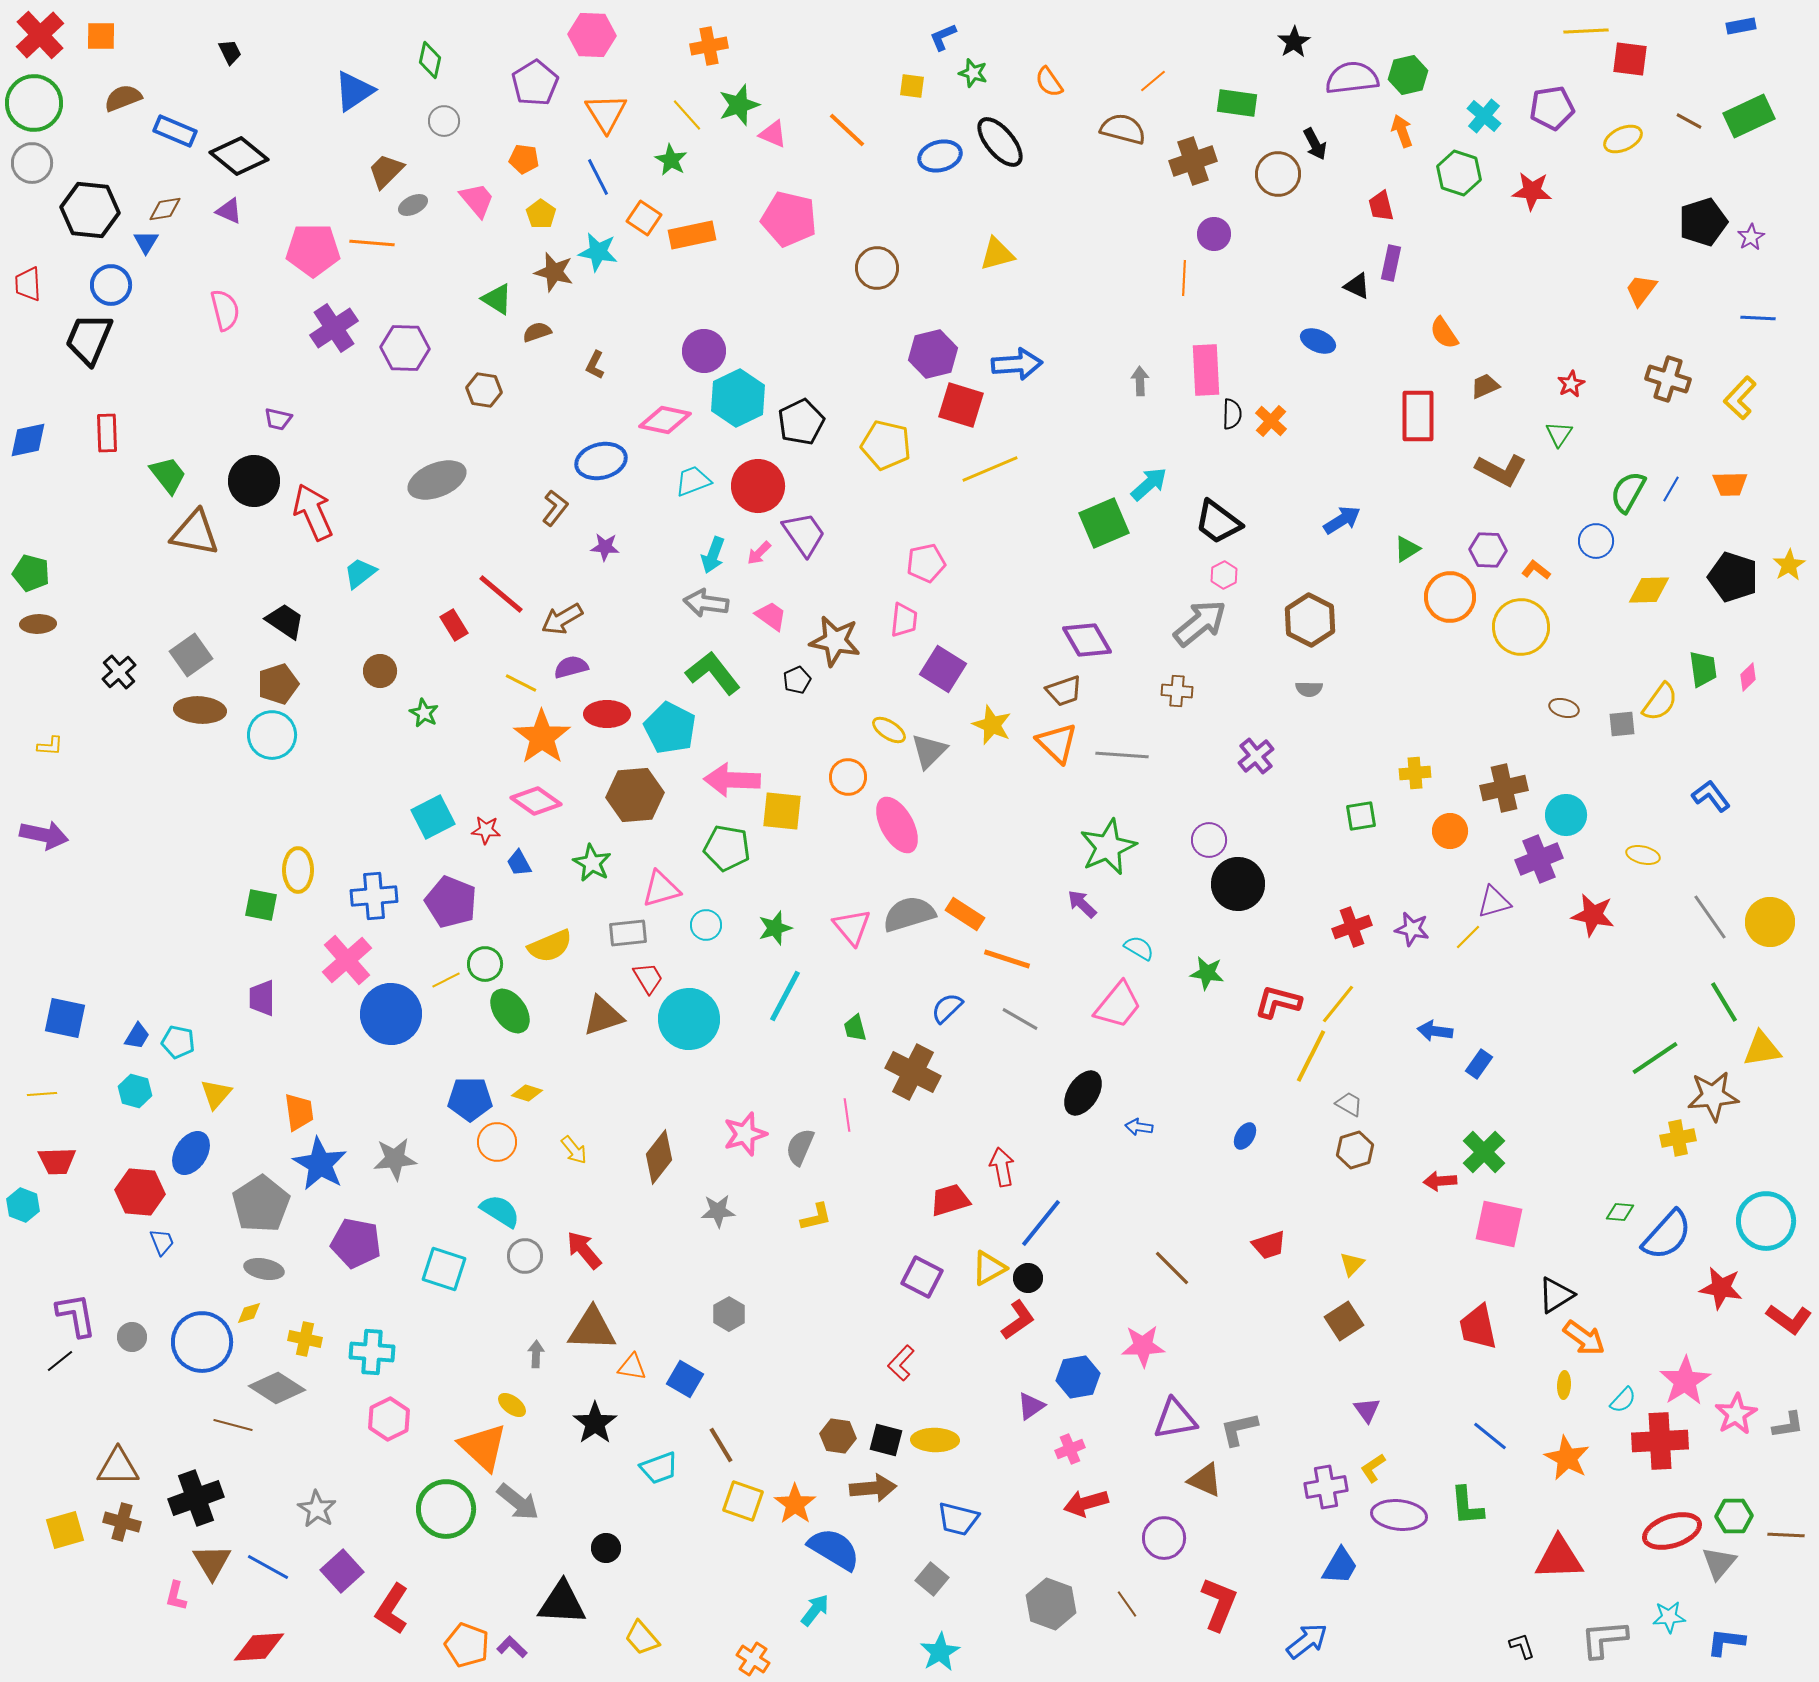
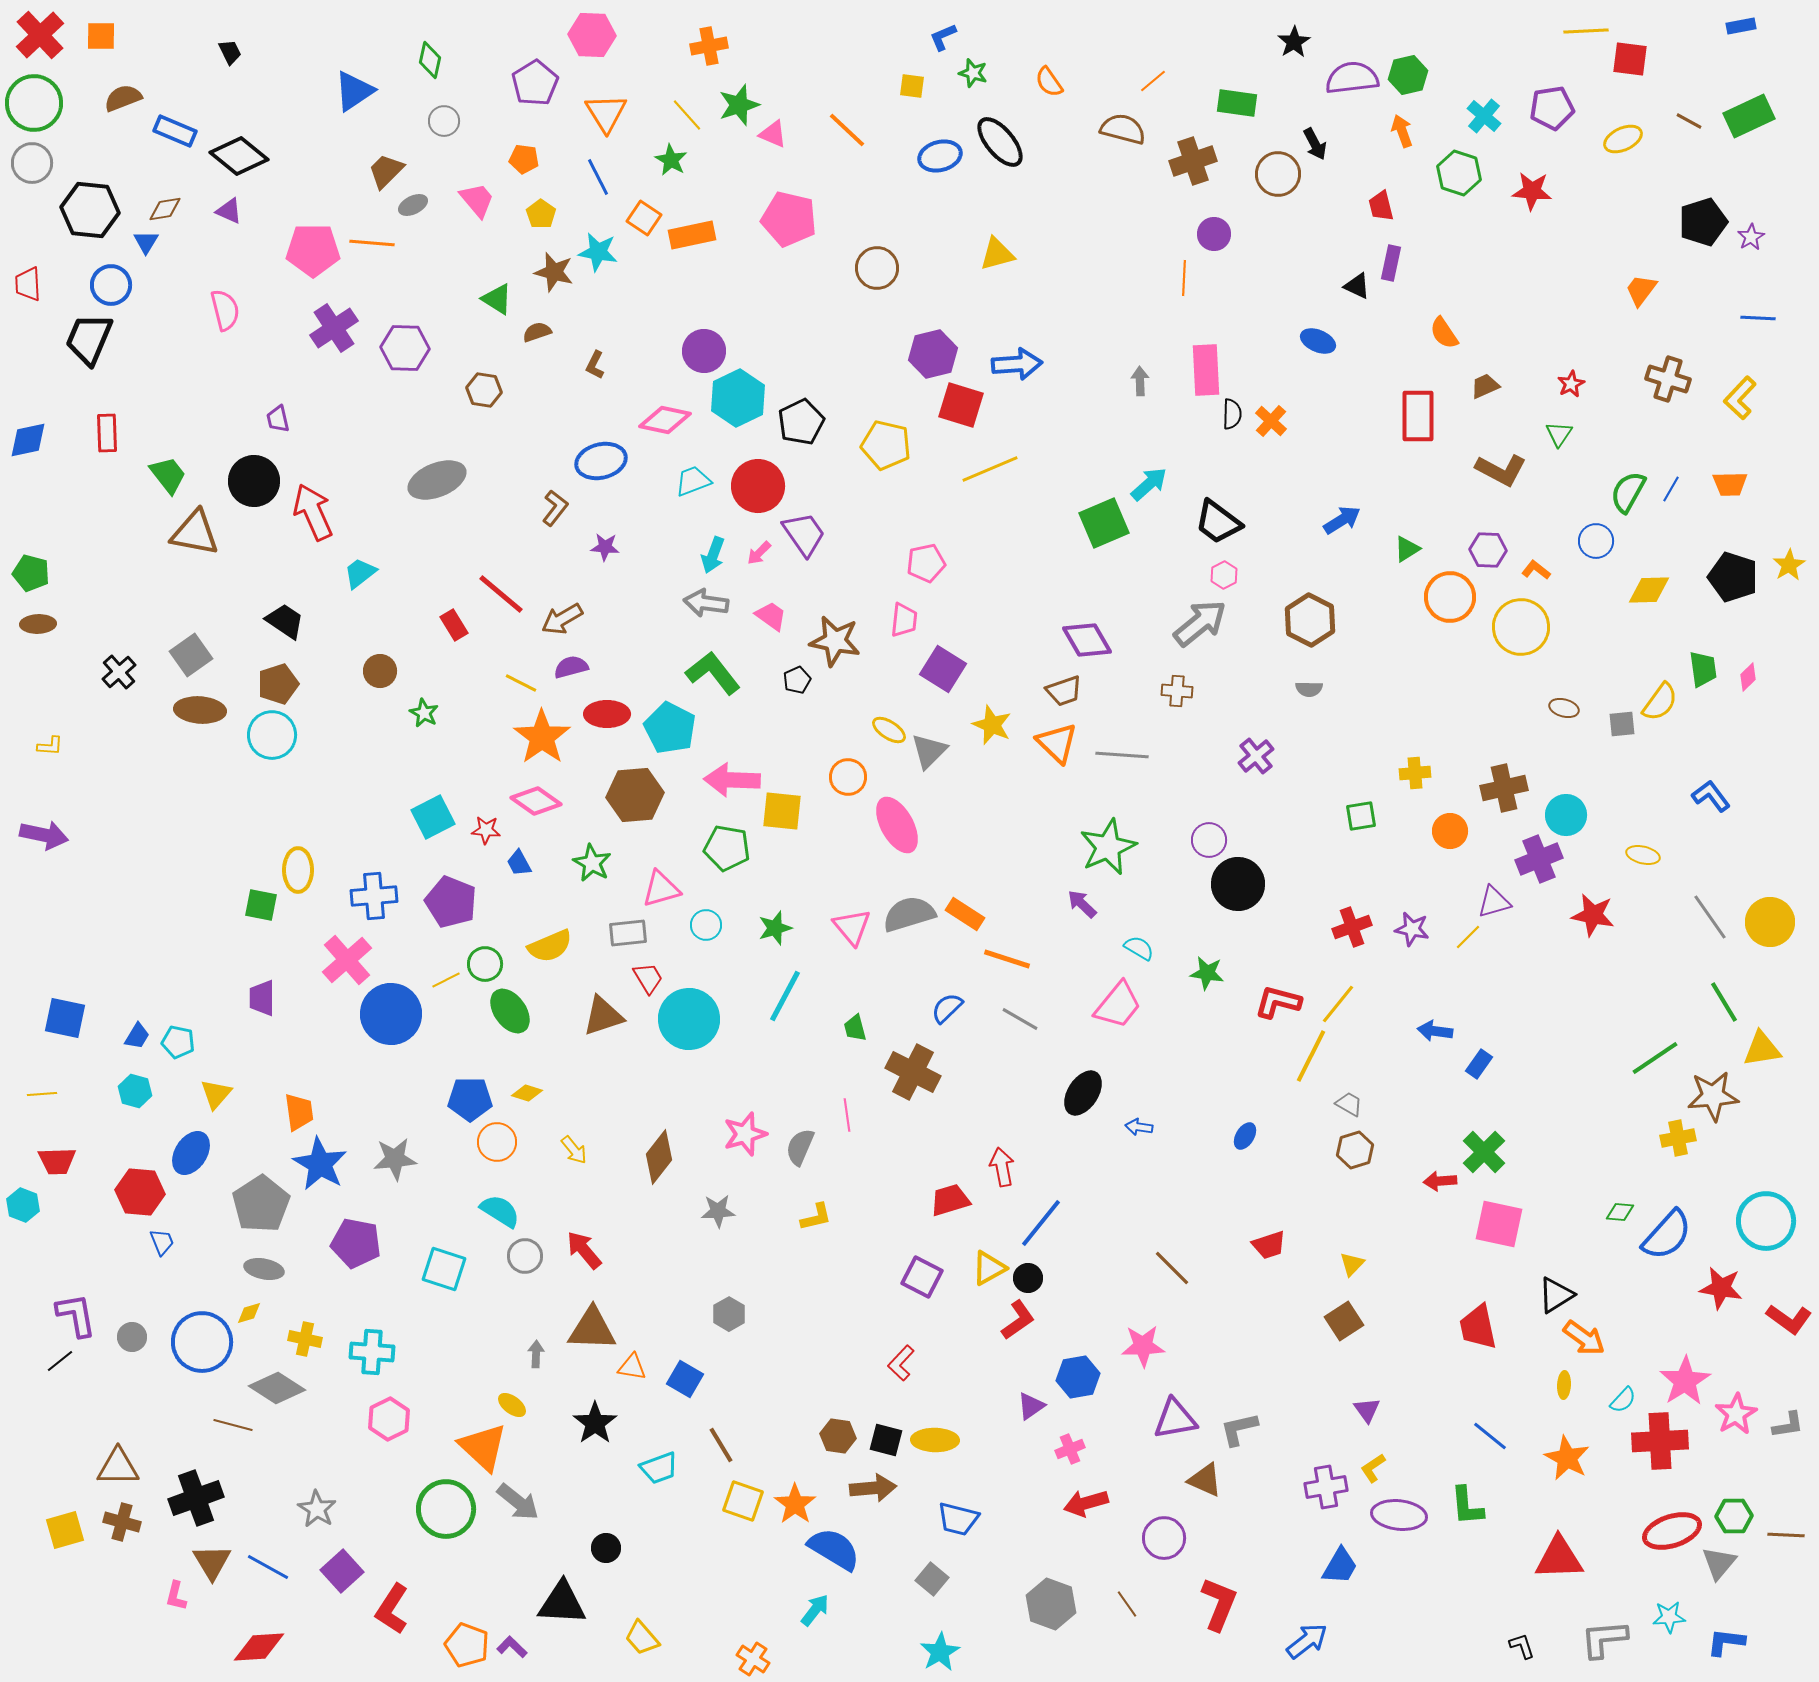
purple trapezoid at (278, 419): rotated 64 degrees clockwise
